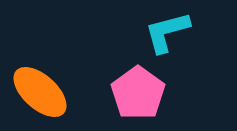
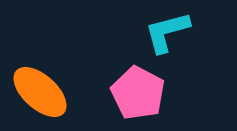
pink pentagon: rotated 8 degrees counterclockwise
